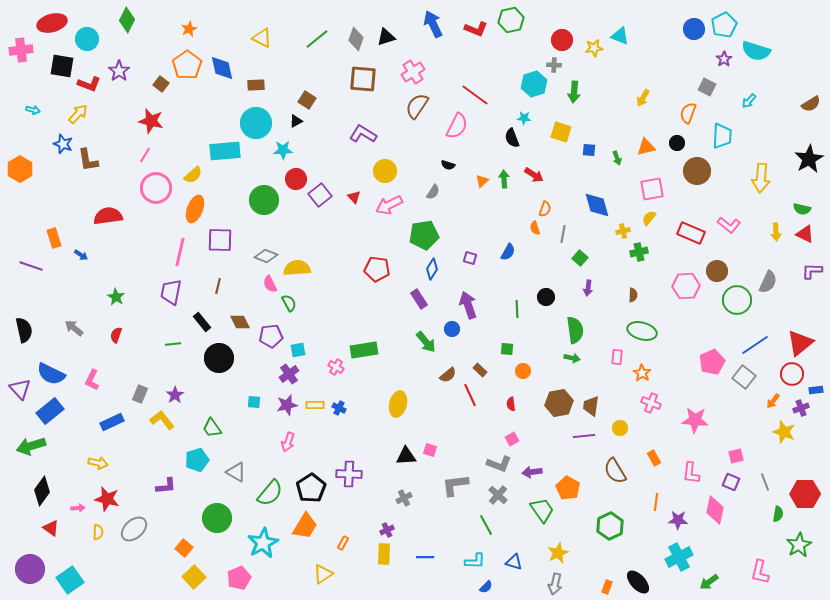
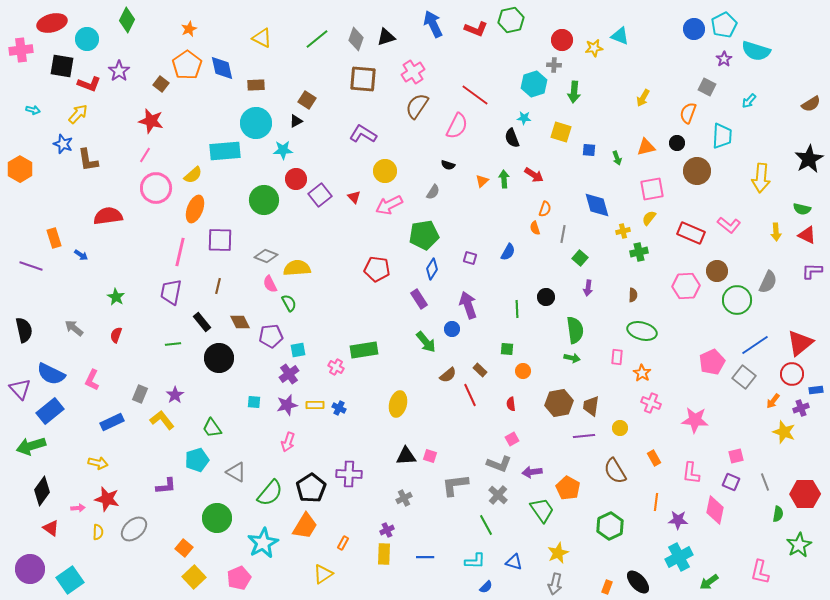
red triangle at (805, 234): moved 2 px right, 1 px down
pink square at (430, 450): moved 6 px down
